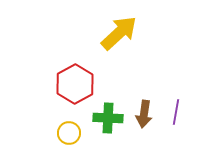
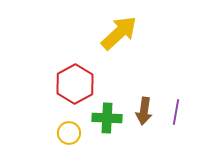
brown arrow: moved 3 px up
green cross: moved 1 px left
